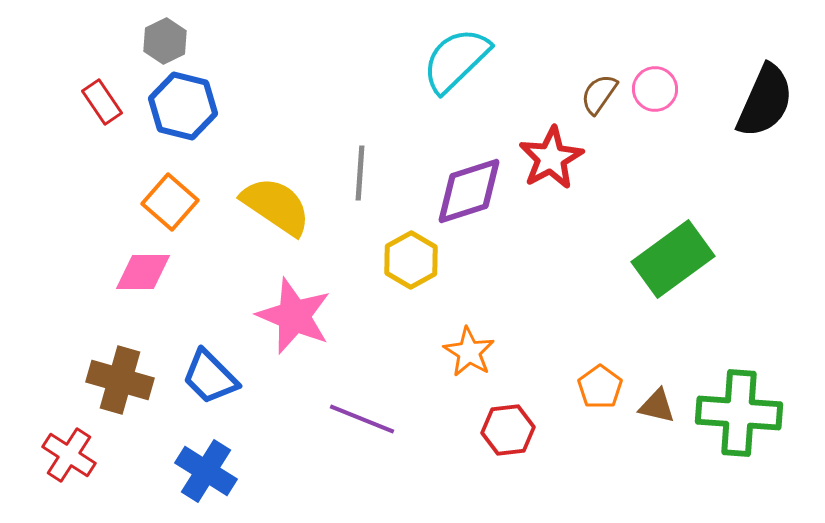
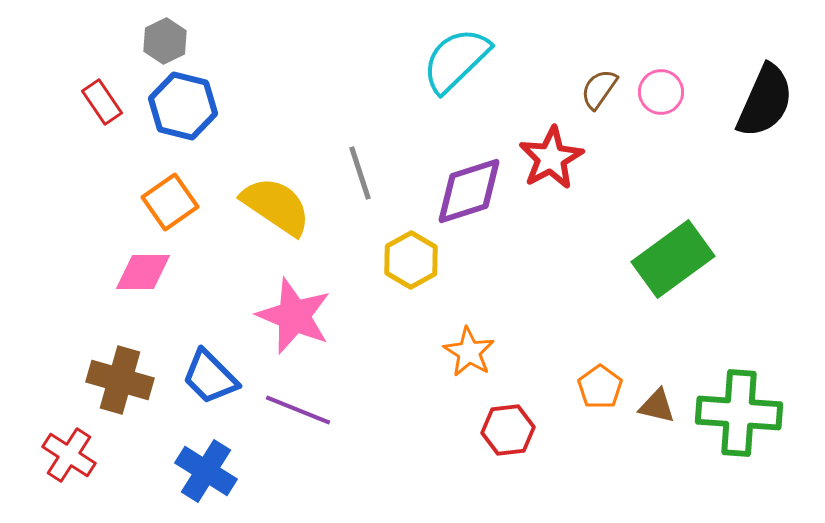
pink circle: moved 6 px right, 3 px down
brown semicircle: moved 5 px up
gray line: rotated 22 degrees counterclockwise
orange square: rotated 14 degrees clockwise
purple line: moved 64 px left, 9 px up
